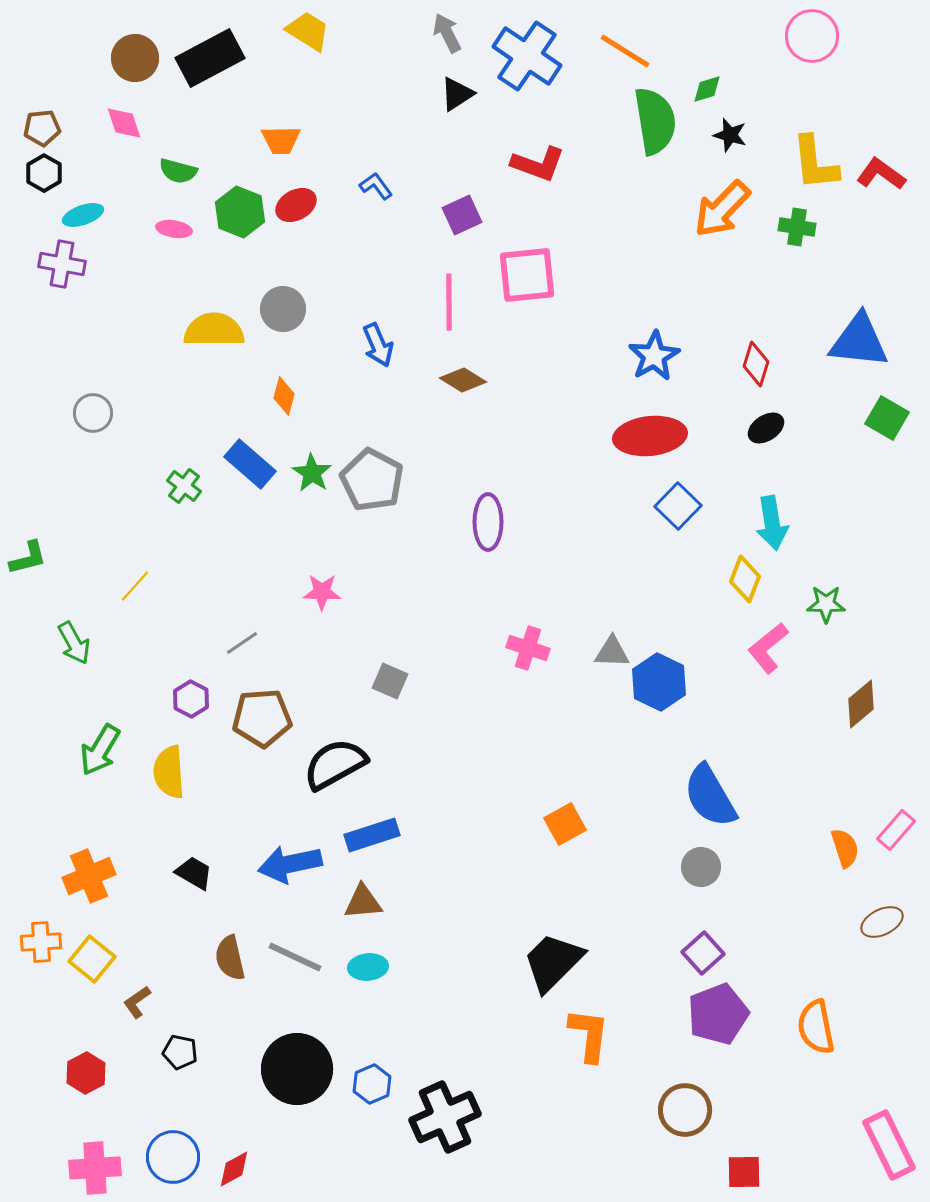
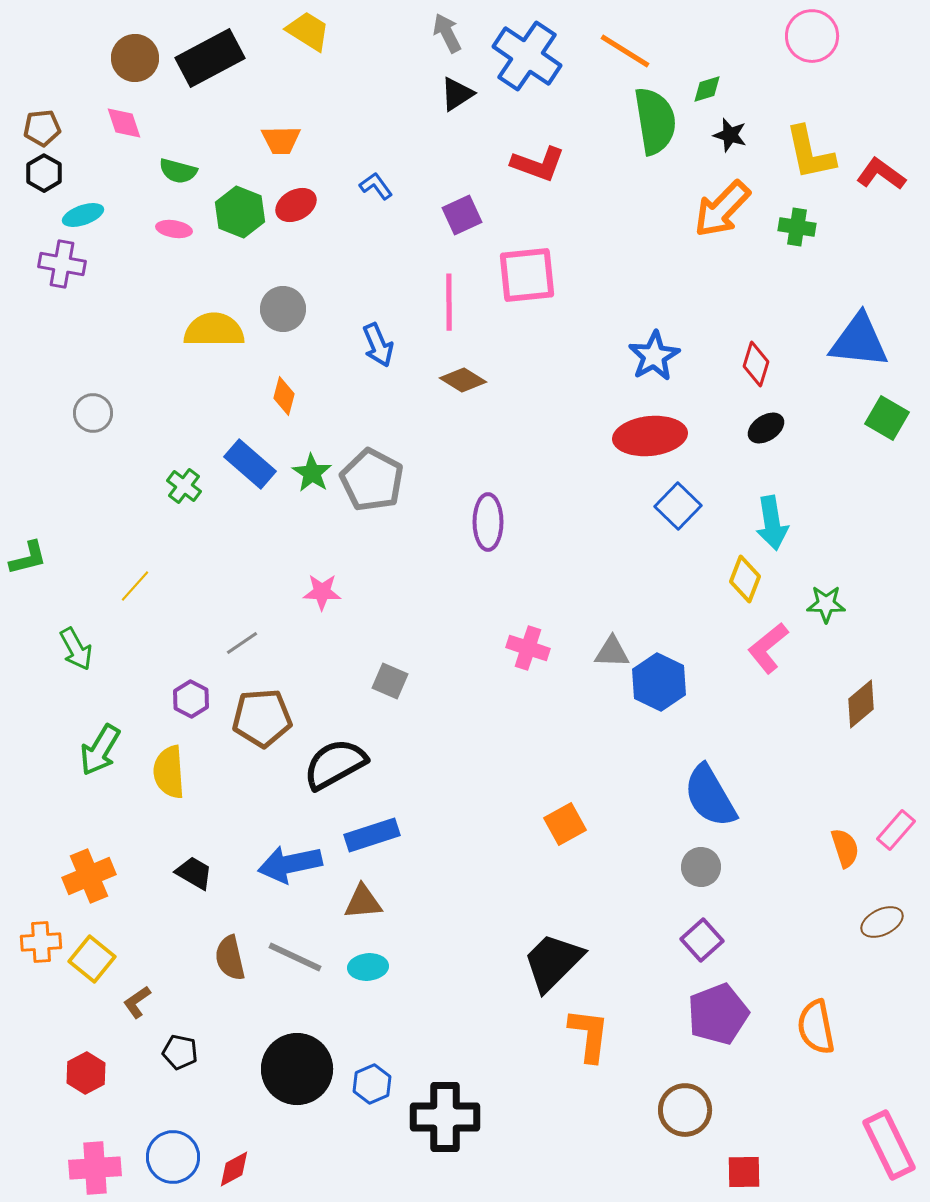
yellow L-shape at (815, 163): moved 5 px left, 10 px up; rotated 6 degrees counterclockwise
green arrow at (74, 643): moved 2 px right, 6 px down
purple square at (703, 953): moved 1 px left, 13 px up
black cross at (445, 1117): rotated 24 degrees clockwise
